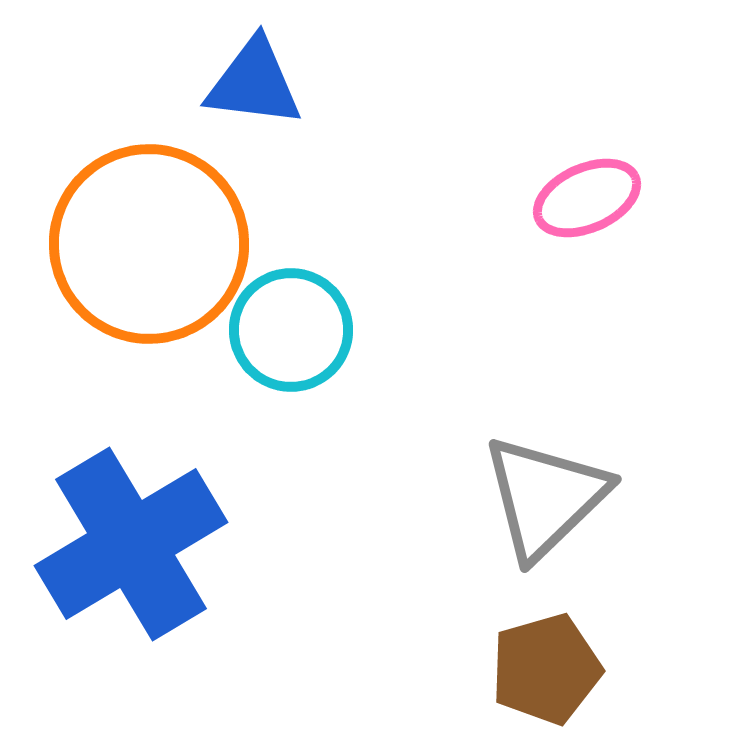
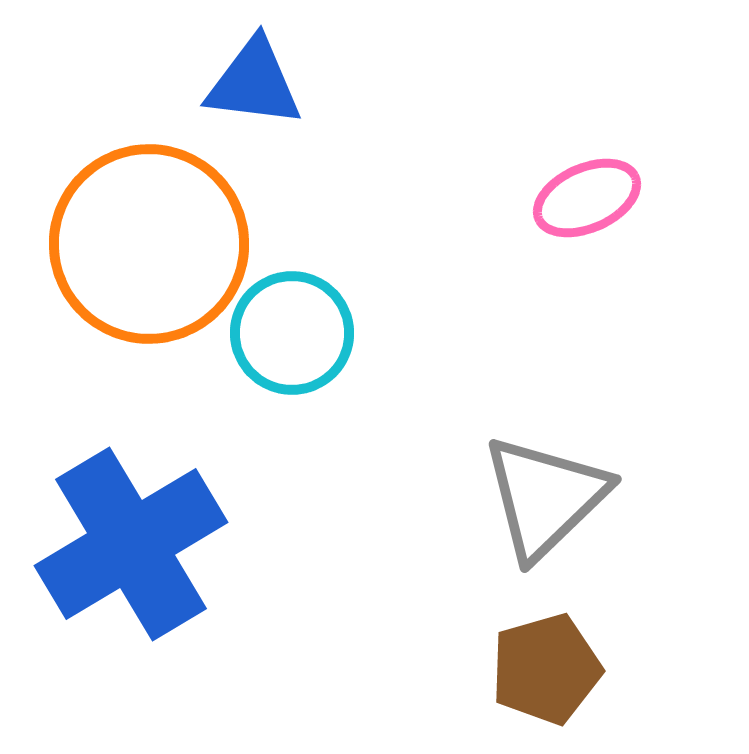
cyan circle: moved 1 px right, 3 px down
